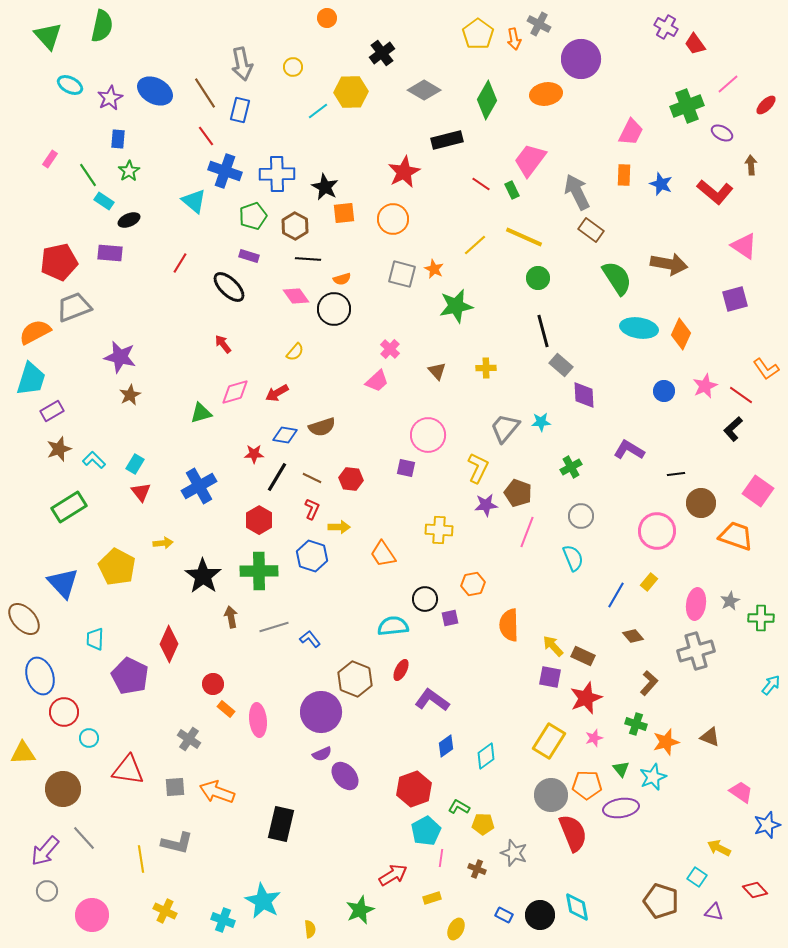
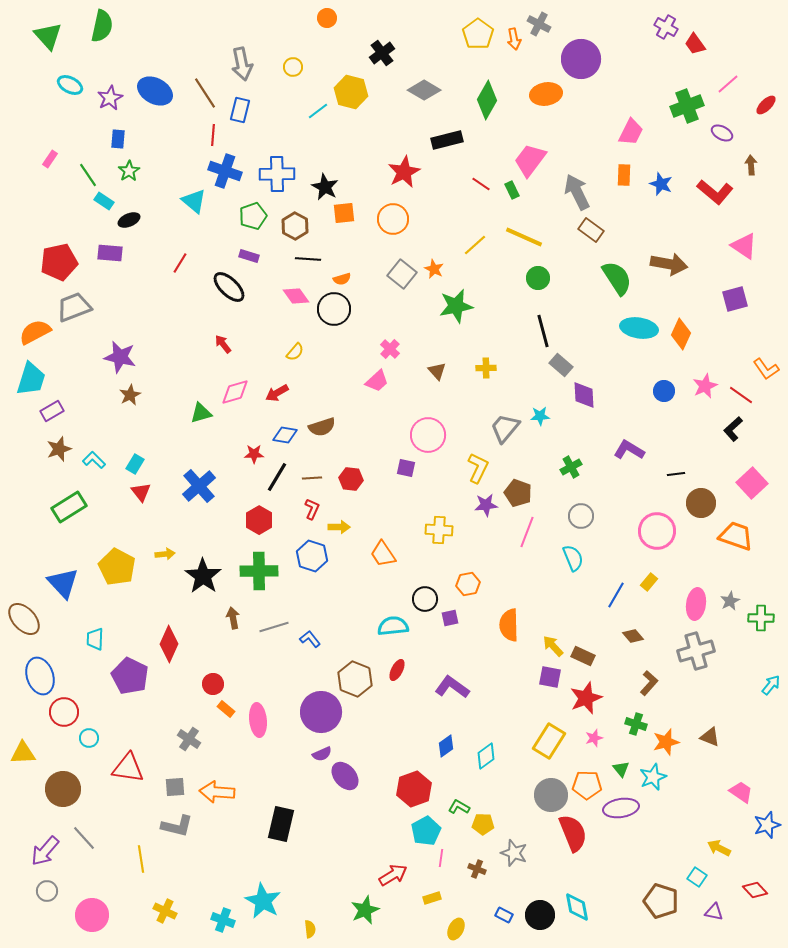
yellow hexagon at (351, 92): rotated 16 degrees clockwise
red line at (206, 136): moved 7 px right, 1 px up; rotated 40 degrees clockwise
gray square at (402, 274): rotated 24 degrees clockwise
cyan star at (541, 422): moved 1 px left, 6 px up
brown line at (312, 478): rotated 30 degrees counterclockwise
blue cross at (199, 486): rotated 12 degrees counterclockwise
pink square at (758, 491): moved 6 px left, 8 px up; rotated 12 degrees clockwise
yellow arrow at (163, 543): moved 2 px right, 11 px down
orange hexagon at (473, 584): moved 5 px left
brown arrow at (231, 617): moved 2 px right, 1 px down
red ellipse at (401, 670): moved 4 px left
purple L-shape at (432, 700): moved 20 px right, 13 px up
red triangle at (128, 770): moved 2 px up
orange arrow at (217, 792): rotated 16 degrees counterclockwise
gray L-shape at (177, 843): moved 17 px up
green star at (360, 910): moved 5 px right
